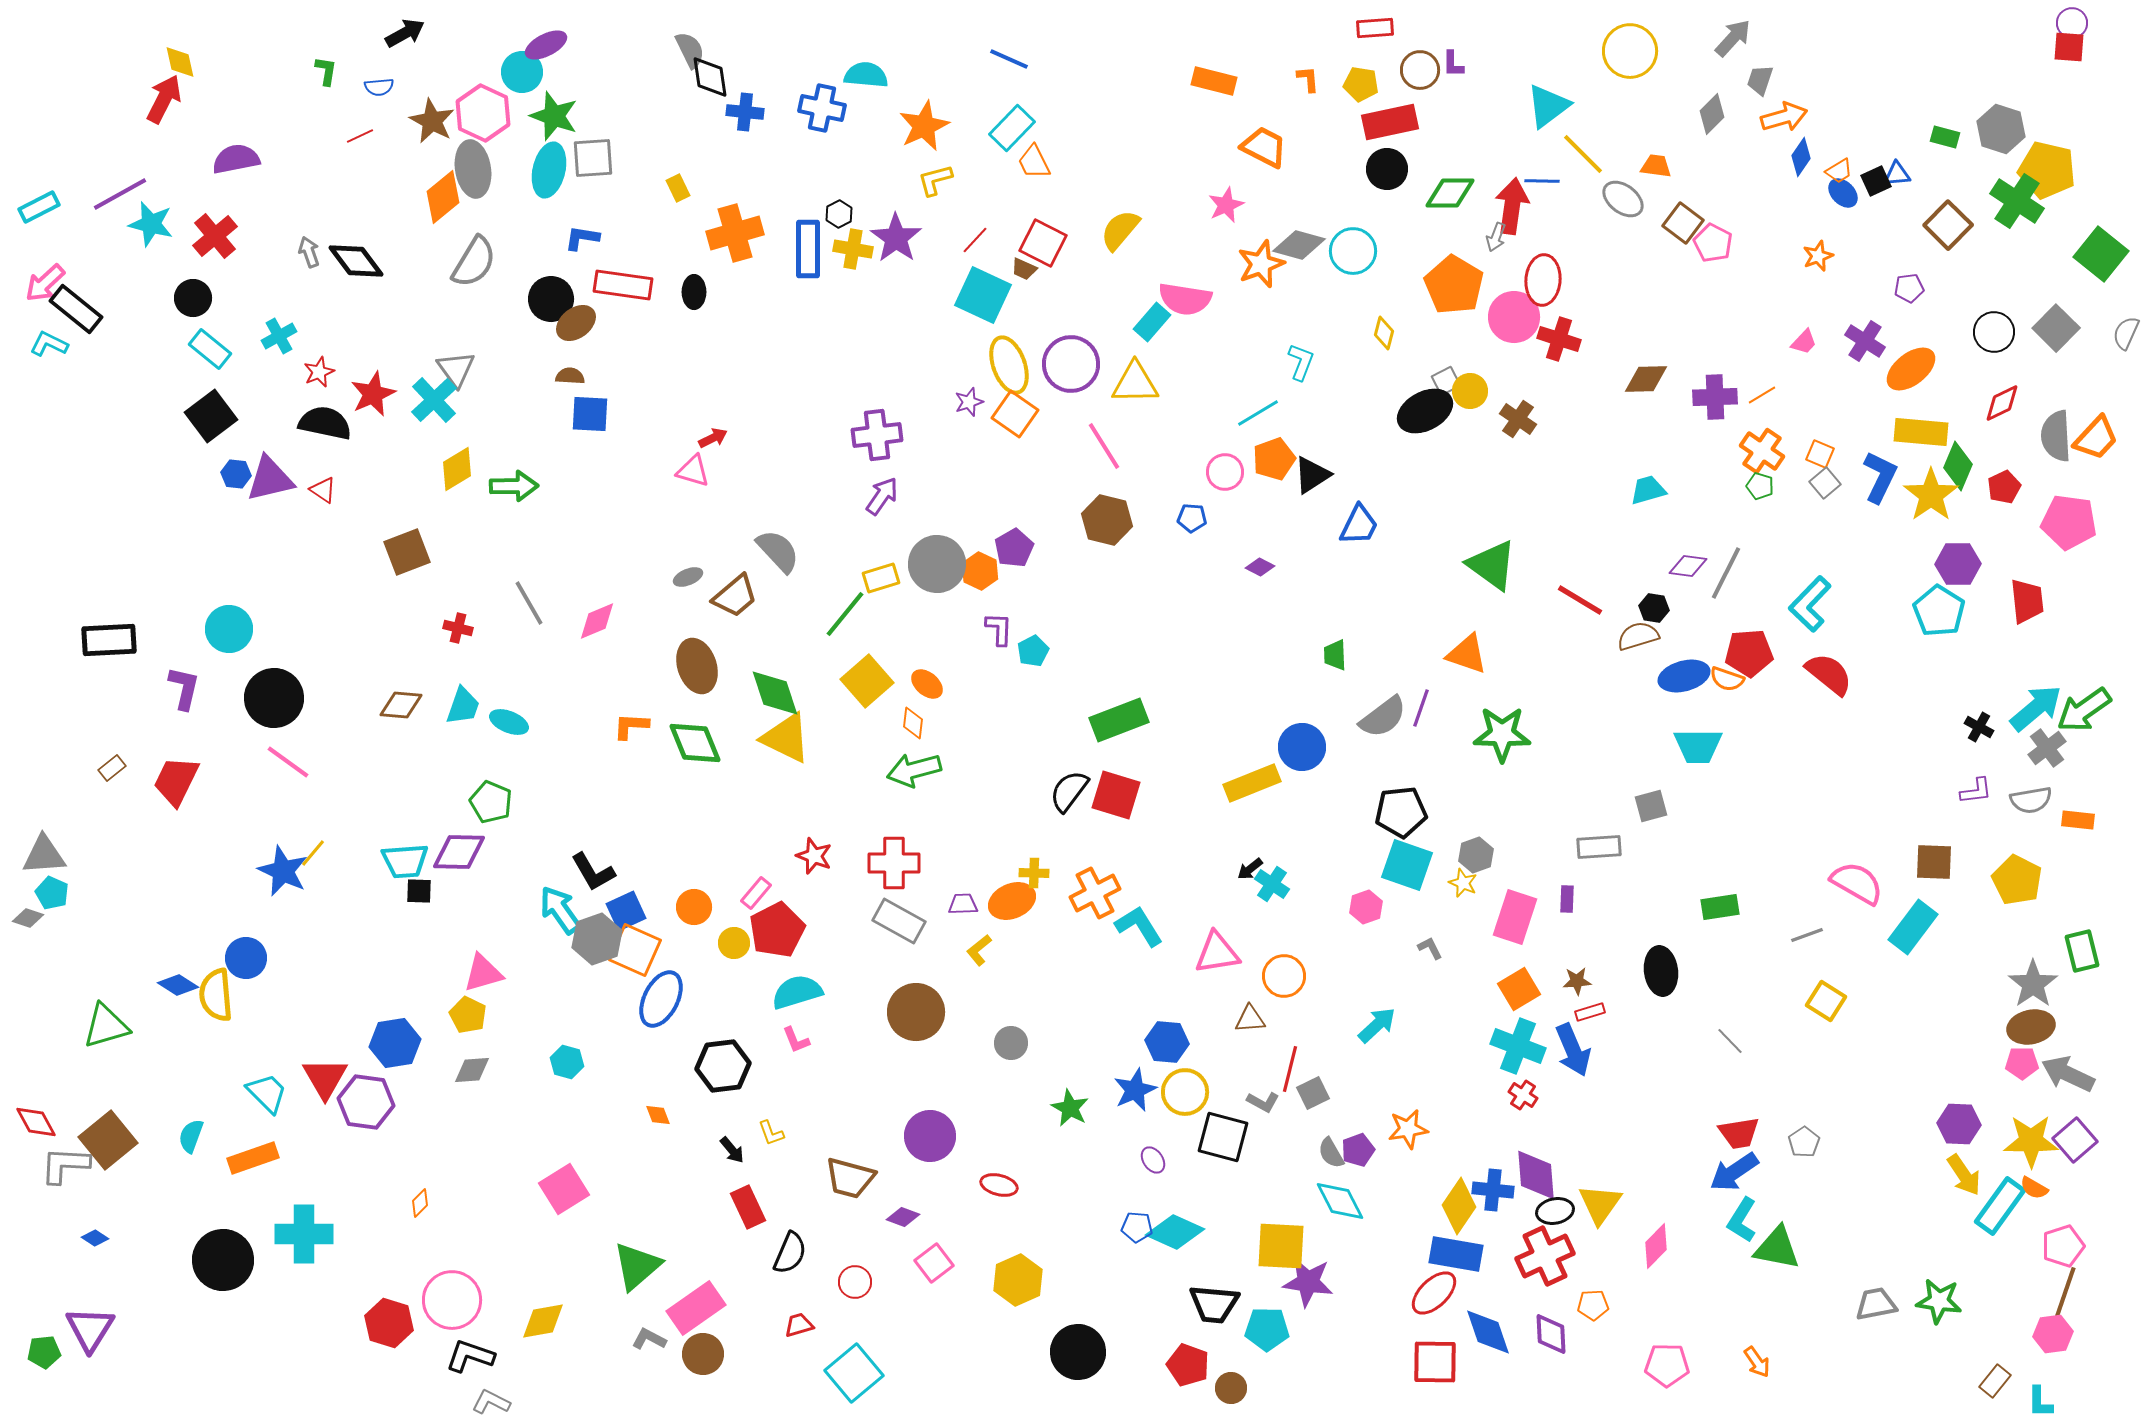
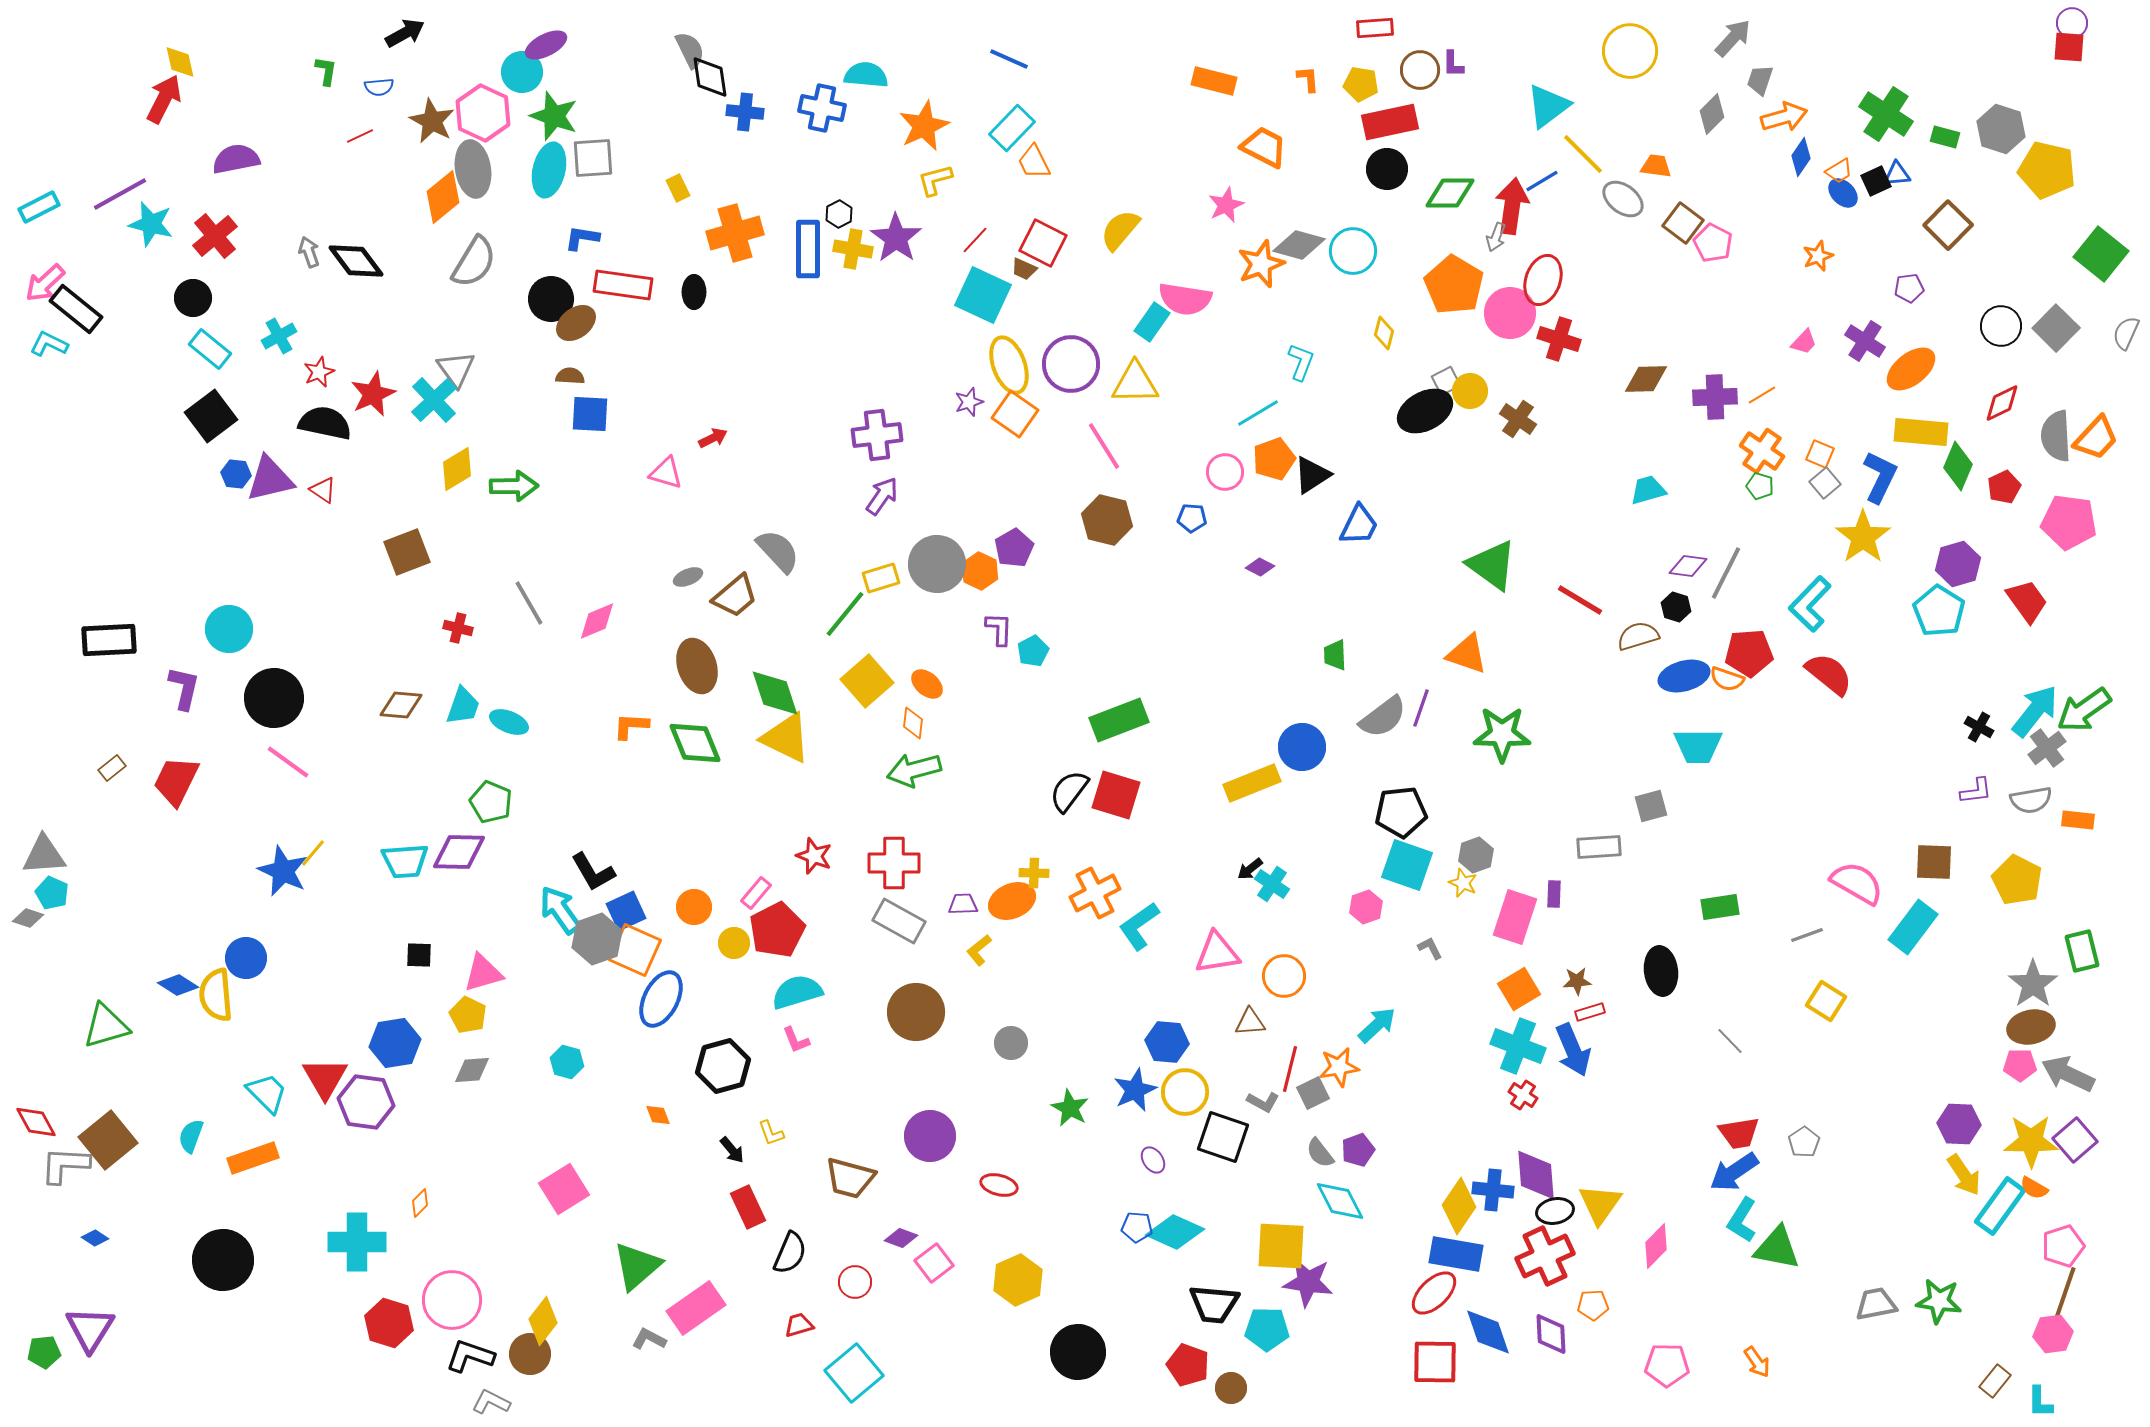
blue line at (1542, 181): rotated 32 degrees counterclockwise
green cross at (2017, 201): moved 131 px left, 87 px up
red ellipse at (1543, 280): rotated 15 degrees clockwise
pink circle at (1514, 317): moved 4 px left, 4 px up
cyan rectangle at (1152, 322): rotated 6 degrees counterclockwise
black circle at (1994, 332): moved 7 px right, 6 px up
pink triangle at (693, 471): moved 27 px left, 2 px down
yellow star at (1931, 495): moved 68 px left, 42 px down
purple hexagon at (1958, 564): rotated 15 degrees counterclockwise
red trapezoid at (2027, 601): rotated 30 degrees counterclockwise
black hexagon at (1654, 608): moved 22 px right, 1 px up; rotated 8 degrees clockwise
cyan arrow at (2036, 708): moved 1 px left, 3 px down; rotated 12 degrees counterclockwise
black square at (419, 891): moved 64 px down
purple rectangle at (1567, 899): moved 13 px left, 5 px up
cyan L-shape at (1139, 926): rotated 93 degrees counterclockwise
brown triangle at (1250, 1019): moved 3 px down
pink pentagon at (2022, 1063): moved 2 px left, 2 px down
black hexagon at (723, 1066): rotated 8 degrees counterclockwise
orange star at (1408, 1129): moved 69 px left, 62 px up
black square at (1223, 1137): rotated 4 degrees clockwise
gray semicircle at (1331, 1153): moved 11 px left; rotated 8 degrees counterclockwise
purple diamond at (903, 1217): moved 2 px left, 21 px down
cyan cross at (304, 1234): moved 53 px right, 8 px down
yellow diamond at (543, 1321): rotated 42 degrees counterclockwise
brown circle at (703, 1354): moved 173 px left
